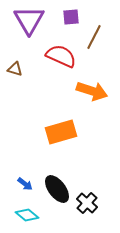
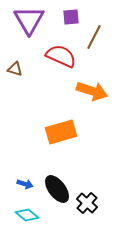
blue arrow: rotated 21 degrees counterclockwise
